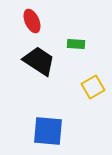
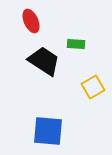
red ellipse: moved 1 px left
black trapezoid: moved 5 px right
